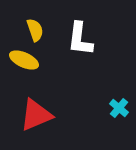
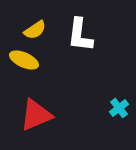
yellow semicircle: rotated 75 degrees clockwise
white L-shape: moved 4 px up
cyan cross: rotated 12 degrees clockwise
